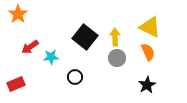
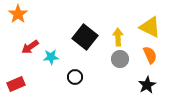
yellow arrow: moved 3 px right
orange semicircle: moved 2 px right, 3 px down
gray circle: moved 3 px right, 1 px down
